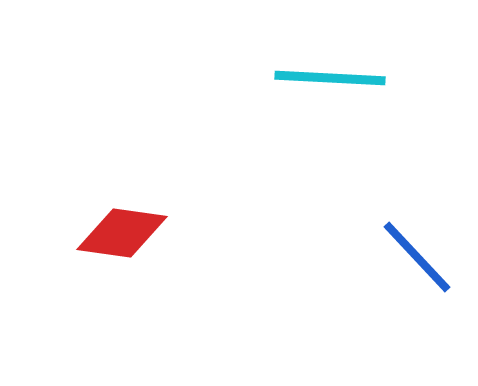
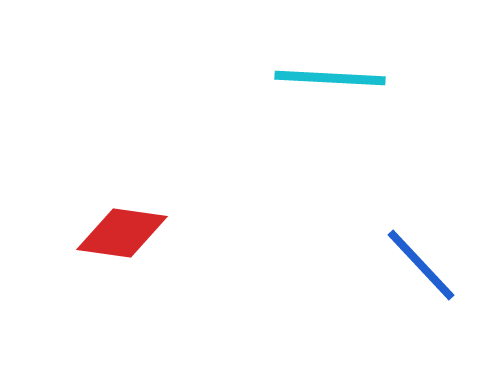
blue line: moved 4 px right, 8 px down
